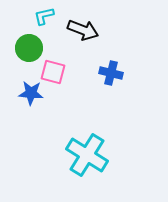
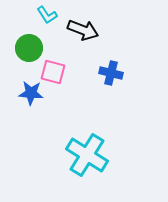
cyan L-shape: moved 3 px right, 1 px up; rotated 110 degrees counterclockwise
